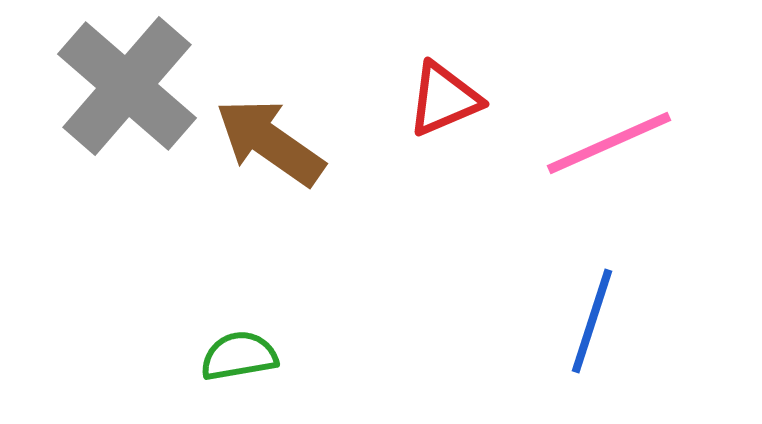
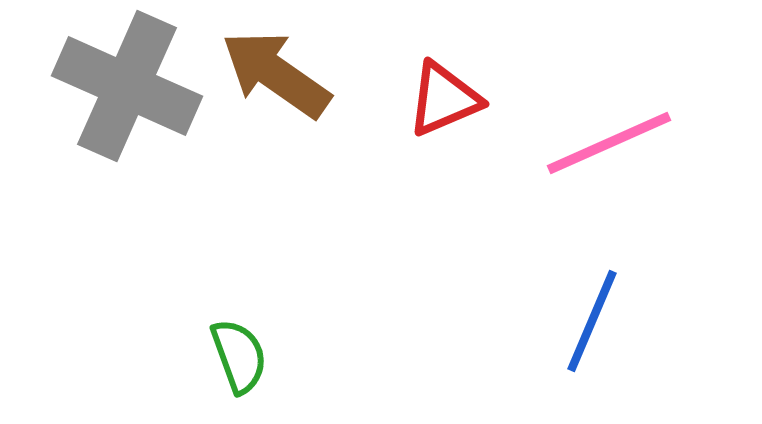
gray cross: rotated 17 degrees counterclockwise
brown arrow: moved 6 px right, 68 px up
blue line: rotated 5 degrees clockwise
green semicircle: rotated 80 degrees clockwise
